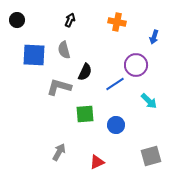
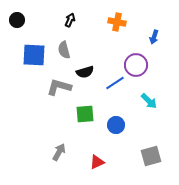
black semicircle: rotated 48 degrees clockwise
blue line: moved 1 px up
